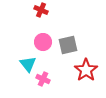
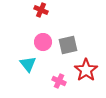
pink cross: moved 16 px right, 2 px down
